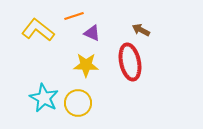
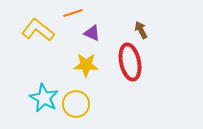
orange line: moved 1 px left, 3 px up
brown arrow: rotated 36 degrees clockwise
yellow circle: moved 2 px left, 1 px down
